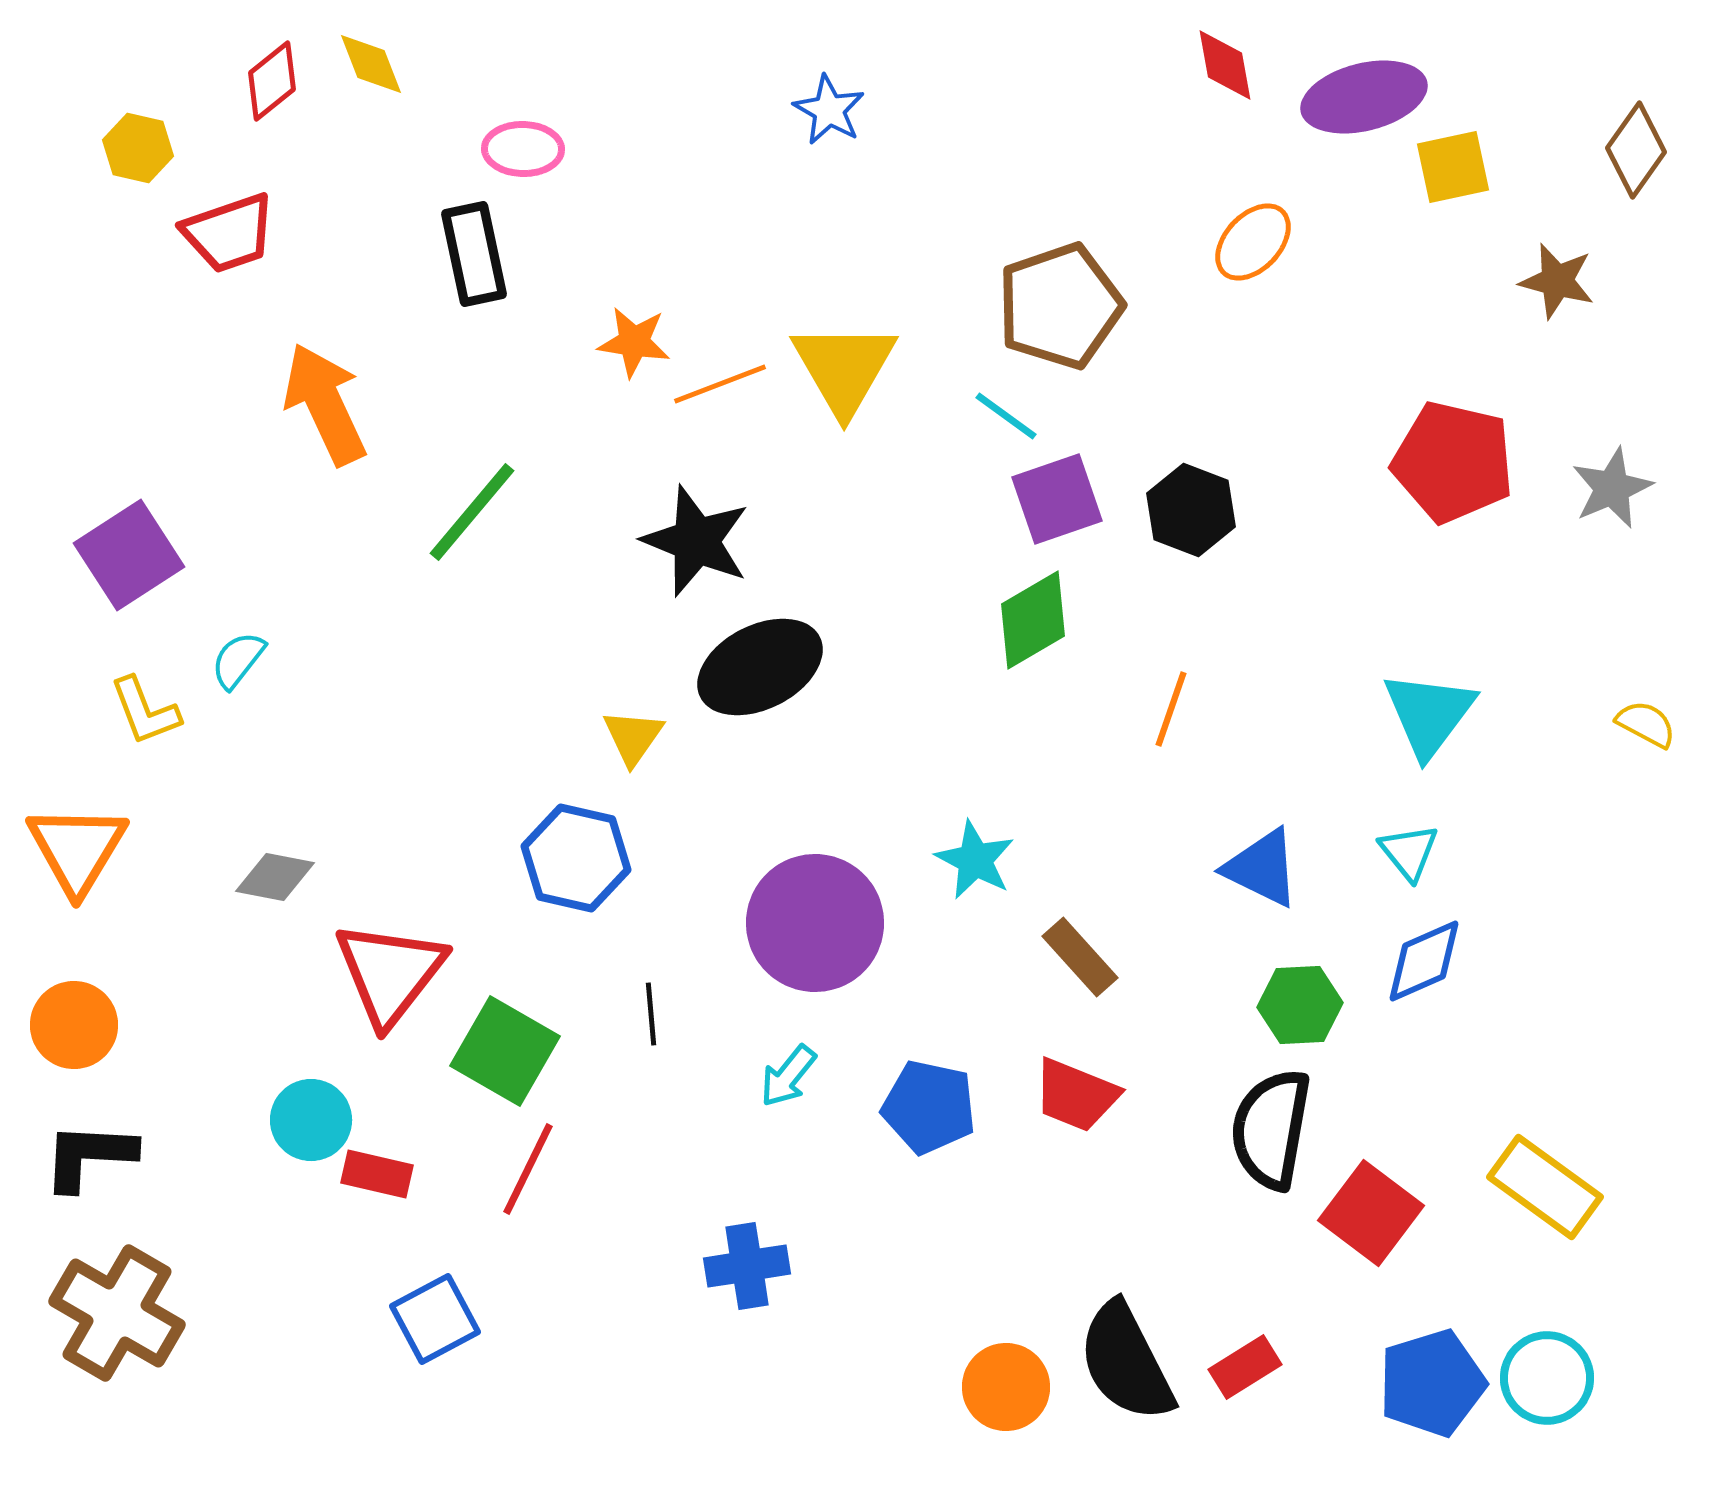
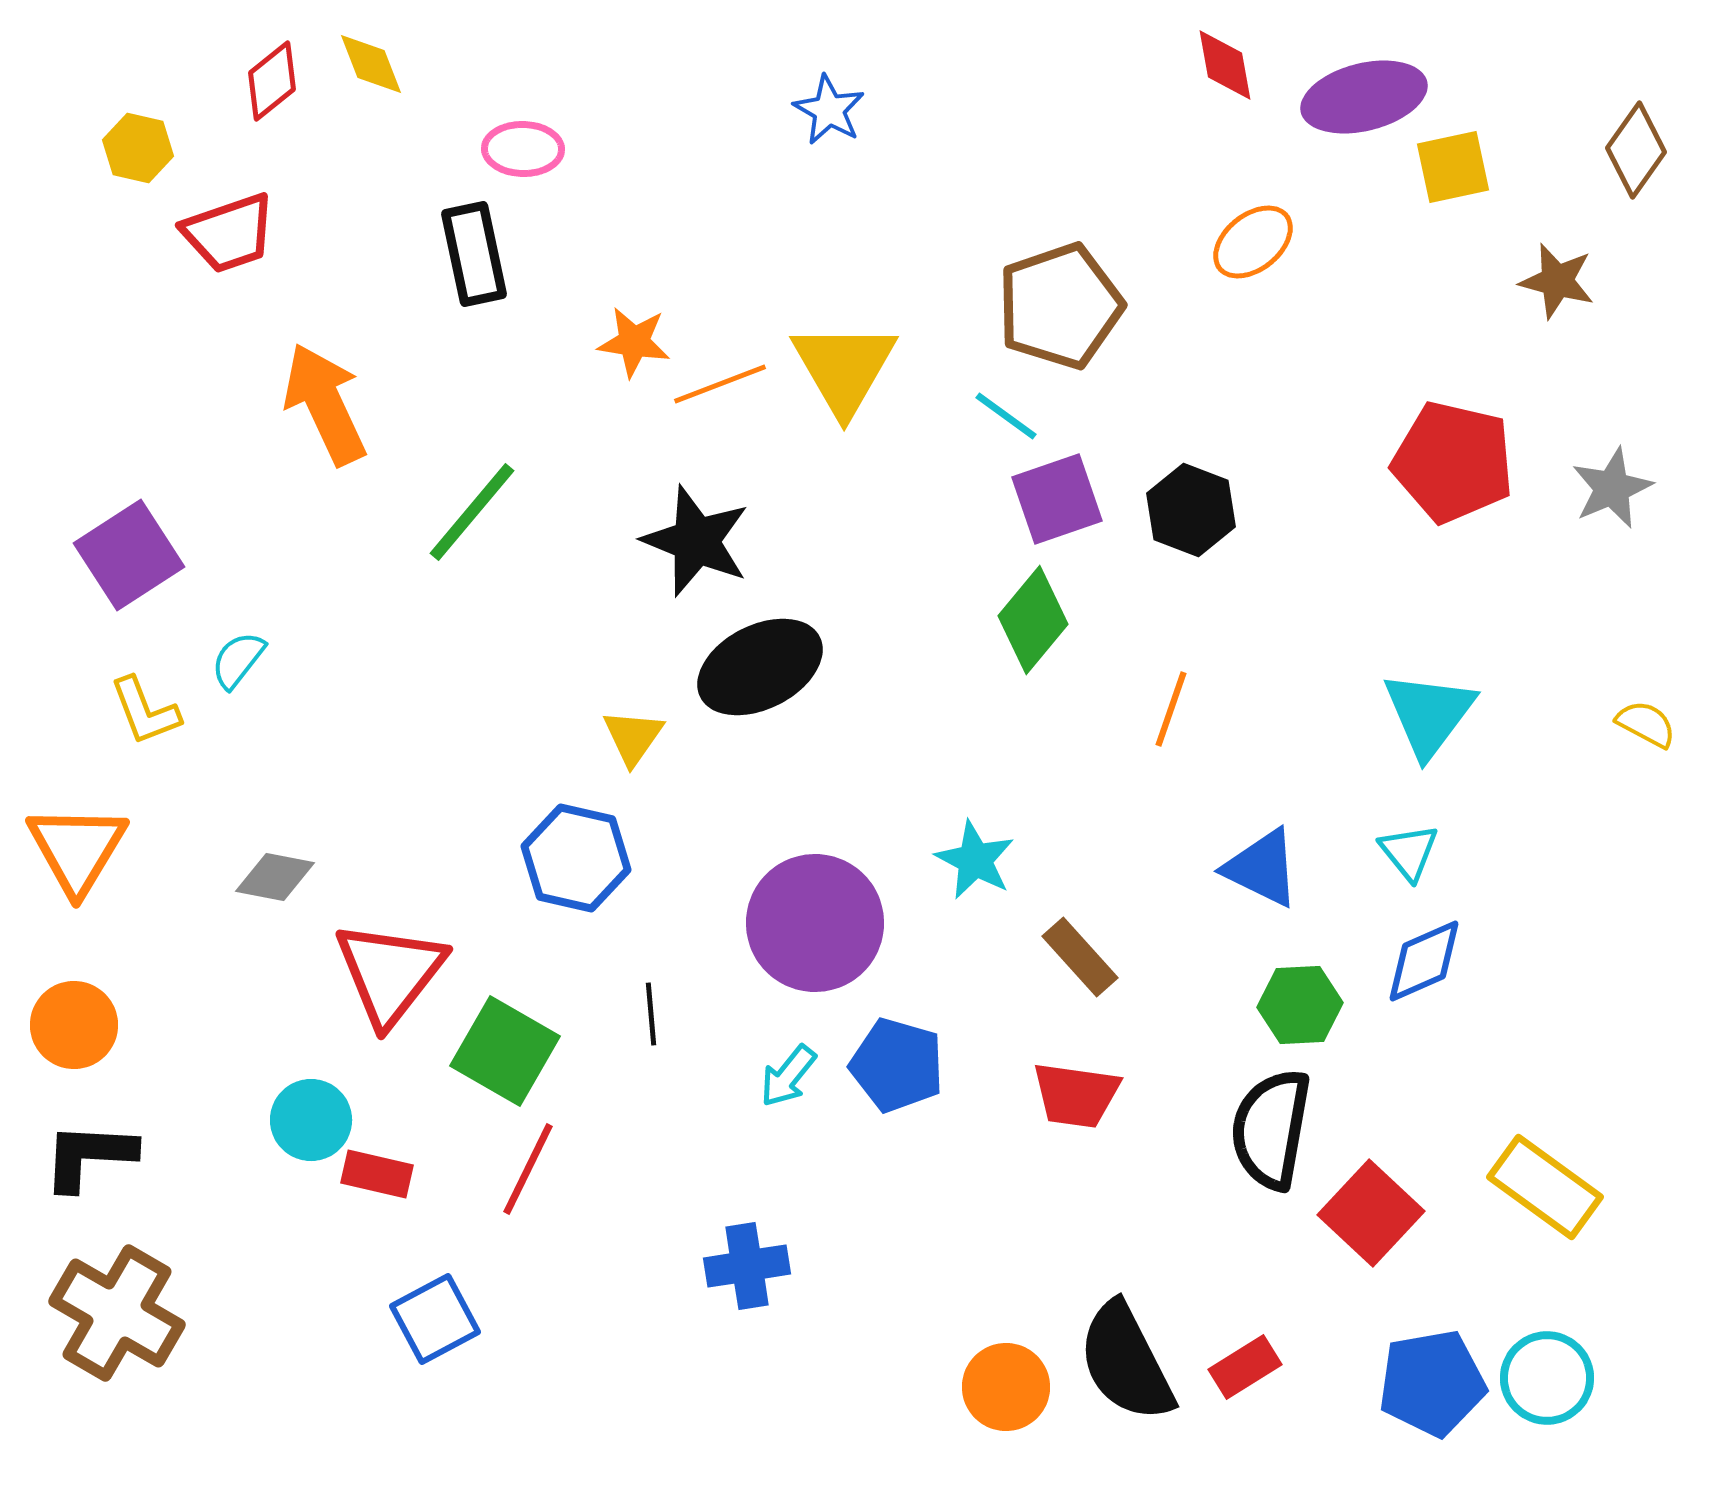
orange ellipse at (1253, 242): rotated 8 degrees clockwise
green diamond at (1033, 620): rotated 20 degrees counterclockwise
red trapezoid at (1076, 1095): rotated 14 degrees counterclockwise
blue pentagon at (929, 1107): moved 32 px left, 42 px up; rotated 4 degrees clockwise
red square at (1371, 1213): rotated 6 degrees clockwise
blue pentagon at (1432, 1383): rotated 7 degrees clockwise
